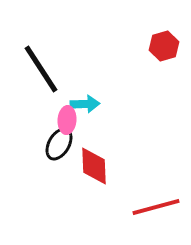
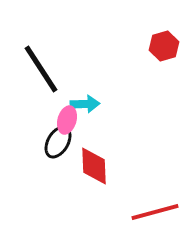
pink ellipse: rotated 12 degrees clockwise
black ellipse: moved 1 px left, 2 px up
red line: moved 1 px left, 5 px down
